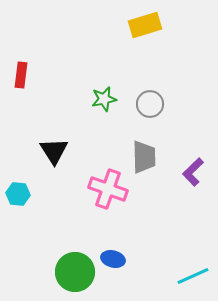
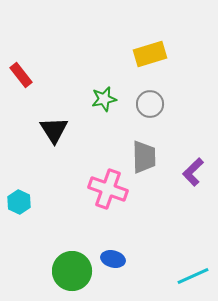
yellow rectangle: moved 5 px right, 29 px down
red rectangle: rotated 45 degrees counterclockwise
black triangle: moved 21 px up
cyan hexagon: moved 1 px right, 8 px down; rotated 20 degrees clockwise
green circle: moved 3 px left, 1 px up
